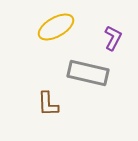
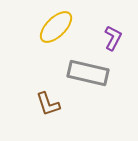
yellow ellipse: rotated 15 degrees counterclockwise
brown L-shape: rotated 16 degrees counterclockwise
